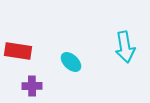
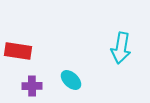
cyan arrow: moved 4 px left, 1 px down; rotated 20 degrees clockwise
cyan ellipse: moved 18 px down
